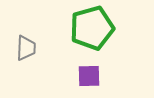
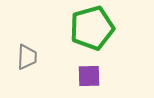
gray trapezoid: moved 1 px right, 9 px down
